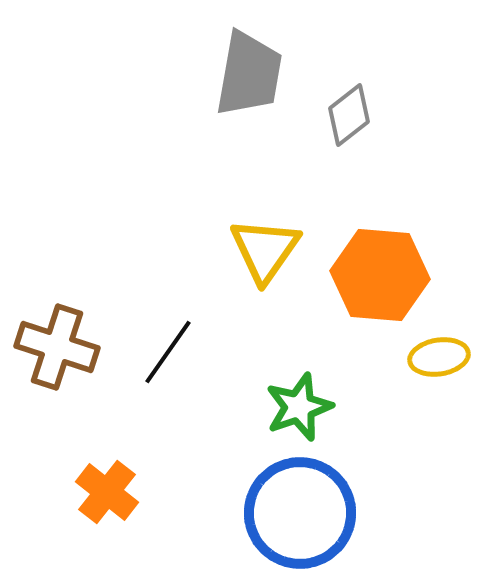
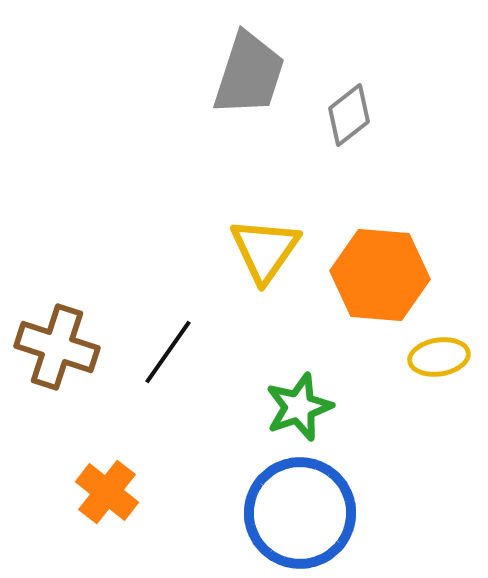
gray trapezoid: rotated 8 degrees clockwise
